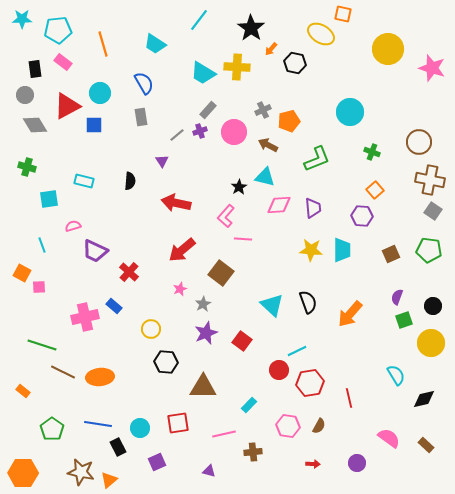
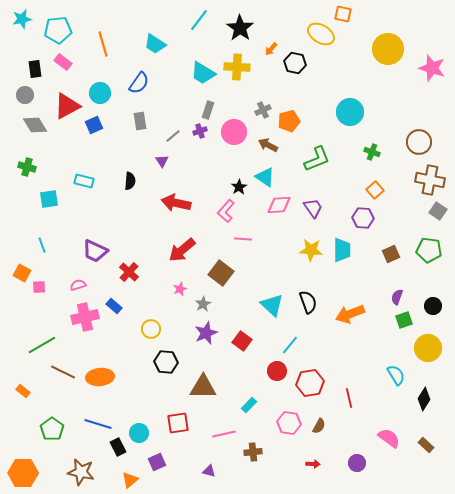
cyan star at (22, 19): rotated 12 degrees counterclockwise
black star at (251, 28): moved 11 px left
blue semicircle at (144, 83): moved 5 px left; rotated 65 degrees clockwise
gray rectangle at (208, 110): rotated 24 degrees counterclockwise
gray rectangle at (141, 117): moved 1 px left, 4 px down
blue square at (94, 125): rotated 24 degrees counterclockwise
gray line at (177, 135): moved 4 px left, 1 px down
cyan triangle at (265, 177): rotated 20 degrees clockwise
purple trapezoid at (313, 208): rotated 30 degrees counterclockwise
gray square at (433, 211): moved 5 px right
pink L-shape at (226, 216): moved 5 px up
purple hexagon at (362, 216): moved 1 px right, 2 px down
pink semicircle at (73, 226): moved 5 px right, 59 px down
orange arrow at (350, 314): rotated 28 degrees clockwise
yellow circle at (431, 343): moved 3 px left, 5 px down
green line at (42, 345): rotated 48 degrees counterclockwise
cyan line at (297, 351): moved 7 px left, 6 px up; rotated 24 degrees counterclockwise
red circle at (279, 370): moved 2 px left, 1 px down
black diamond at (424, 399): rotated 45 degrees counterclockwise
blue line at (98, 424): rotated 8 degrees clockwise
pink hexagon at (288, 426): moved 1 px right, 3 px up
cyan circle at (140, 428): moved 1 px left, 5 px down
orange triangle at (109, 480): moved 21 px right
